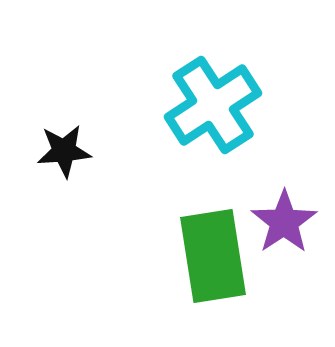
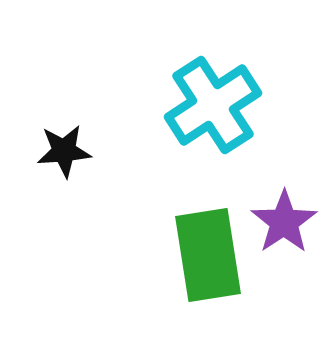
green rectangle: moved 5 px left, 1 px up
